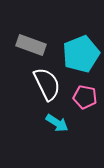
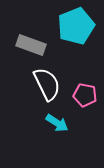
cyan pentagon: moved 5 px left, 28 px up
pink pentagon: moved 2 px up
